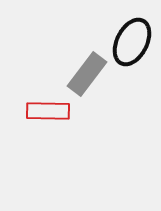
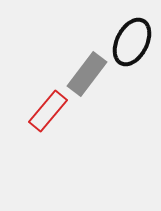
red rectangle: rotated 51 degrees counterclockwise
